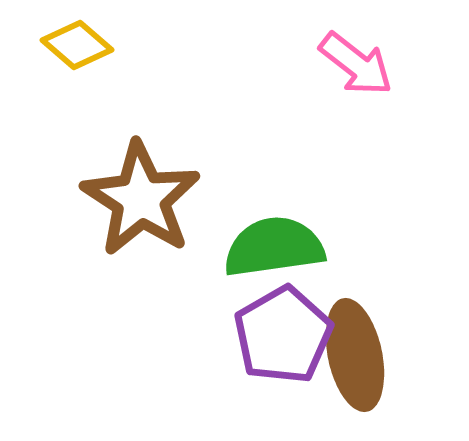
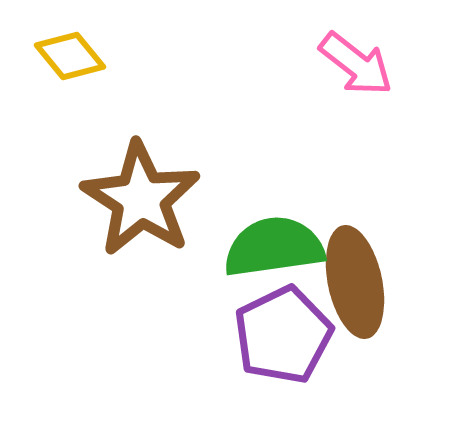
yellow diamond: moved 7 px left, 11 px down; rotated 10 degrees clockwise
purple pentagon: rotated 4 degrees clockwise
brown ellipse: moved 73 px up
